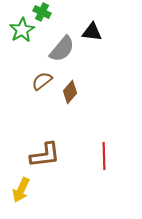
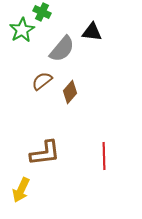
brown L-shape: moved 2 px up
